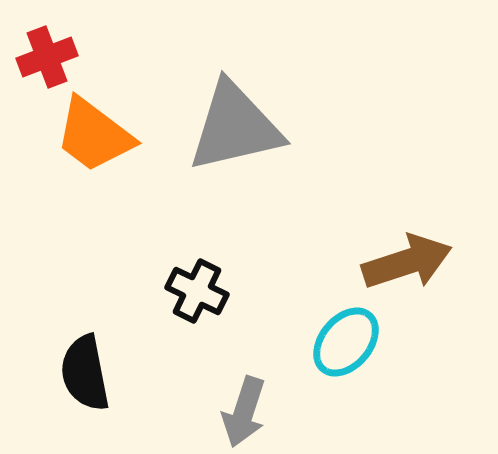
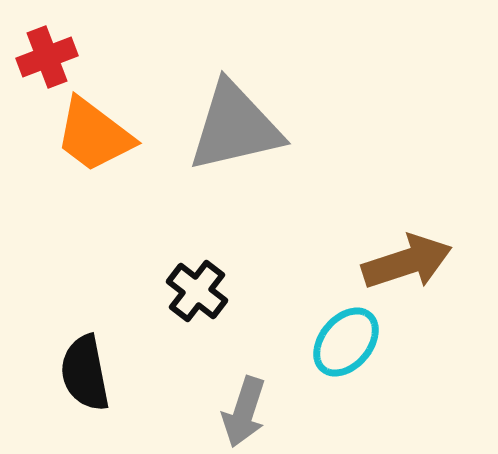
black cross: rotated 12 degrees clockwise
